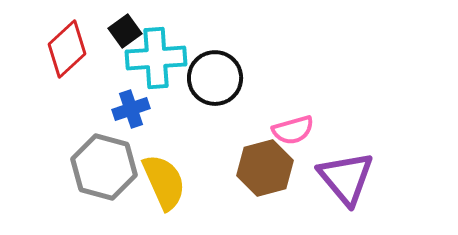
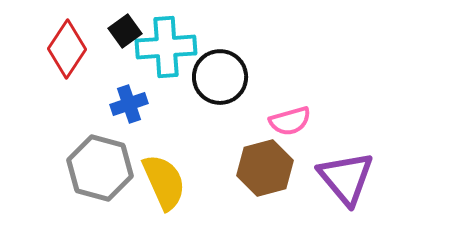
red diamond: rotated 14 degrees counterclockwise
cyan cross: moved 10 px right, 11 px up
black circle: moved 5 px right, 1 px up
blue cross: moved 2 px left, 5 px up
pink semicircle: moved 3 px left, 9 px up
gray hexagon: moved 4 px left, 1 px down
